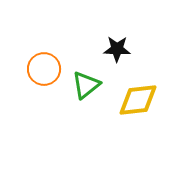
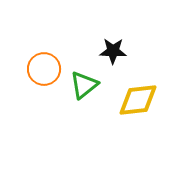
black star: moved 4 px left, 2 px down
green triangle: moved 2 px left
